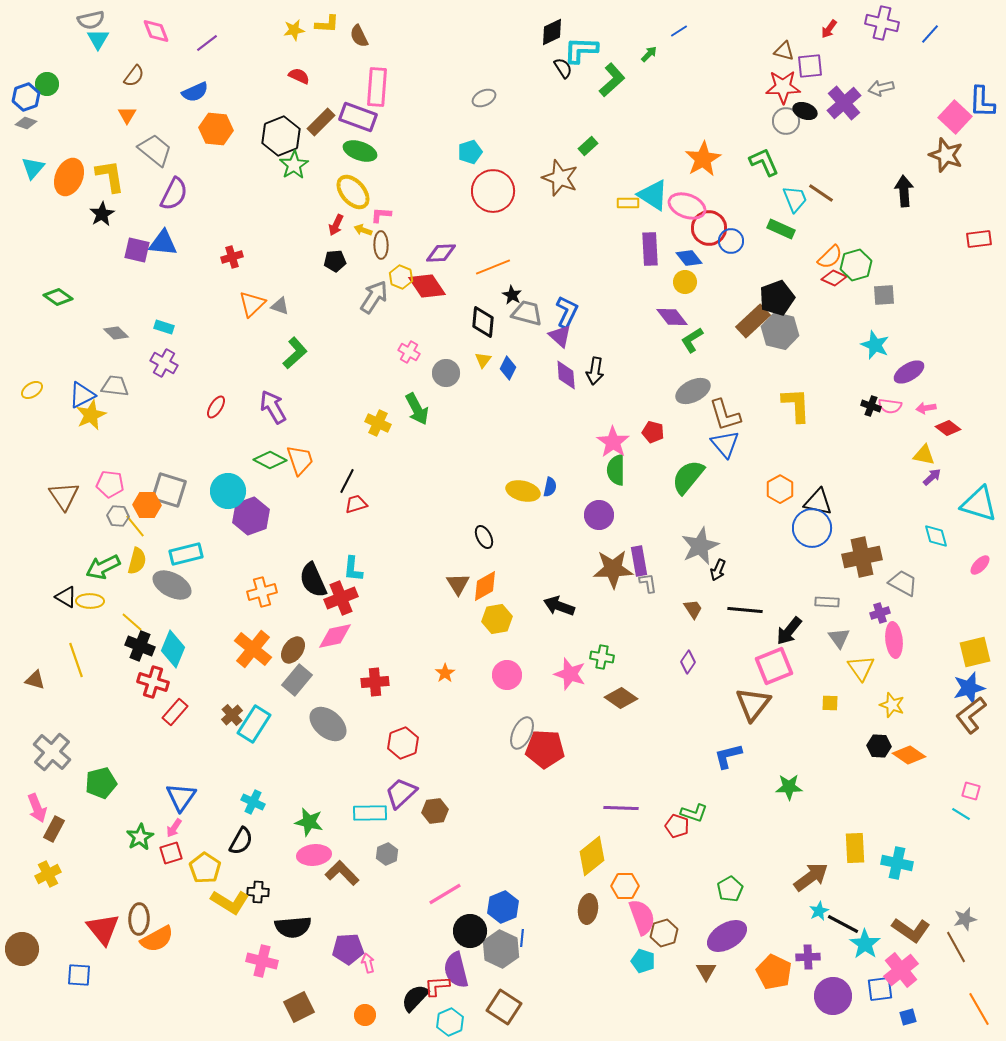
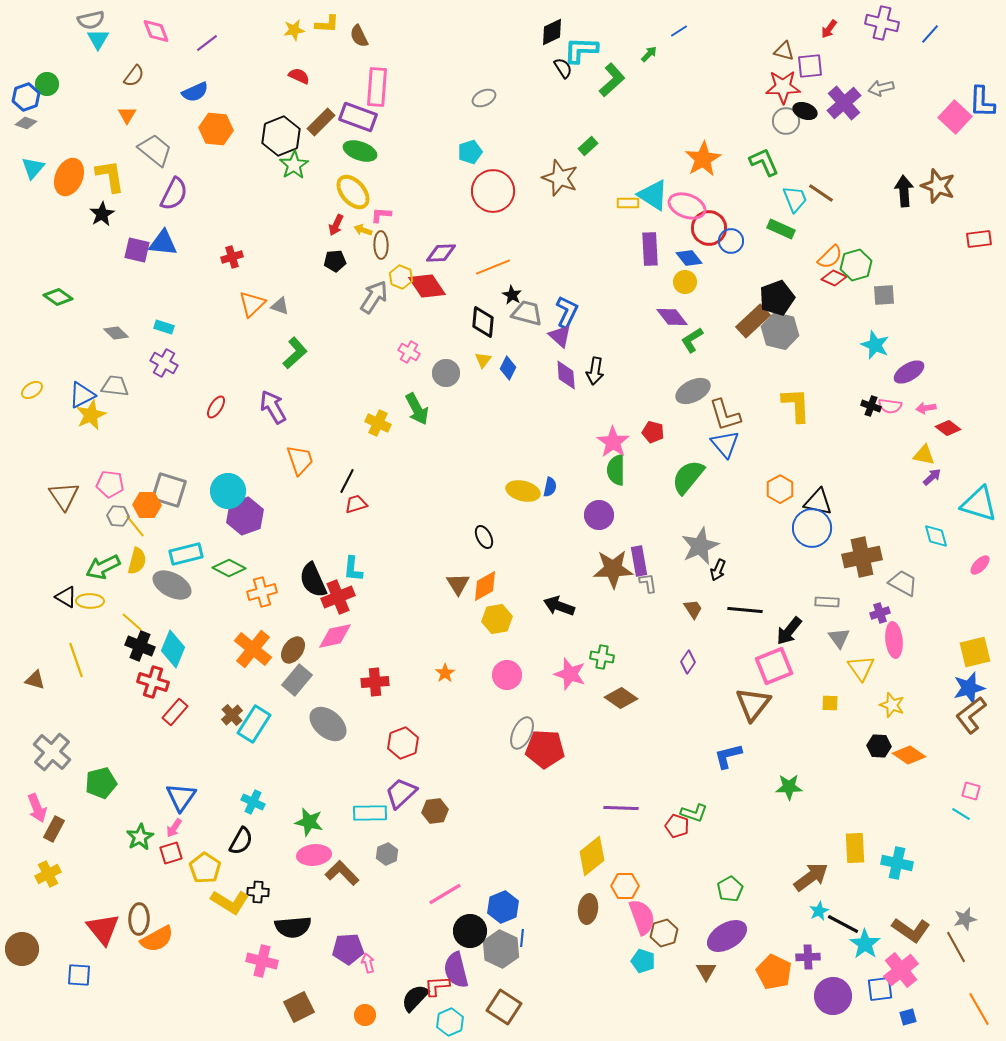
brown star at (946, 155): moved 8 px left, 31 px down
green diamond at (270, 460): moved 41 px left, 108 px down
purple hexagon at (251, 516): moved 6 px left
red cross at (341, 598): moved 3 px left, 1 px up
